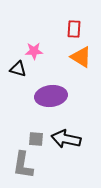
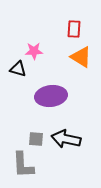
gray L-shape: rotated 12 degrees counterclockwise
